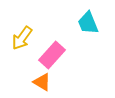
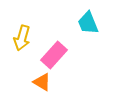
yellow arrow: rotated 20 degrees counterclockwise
pink rectangle: moved 2 px right
